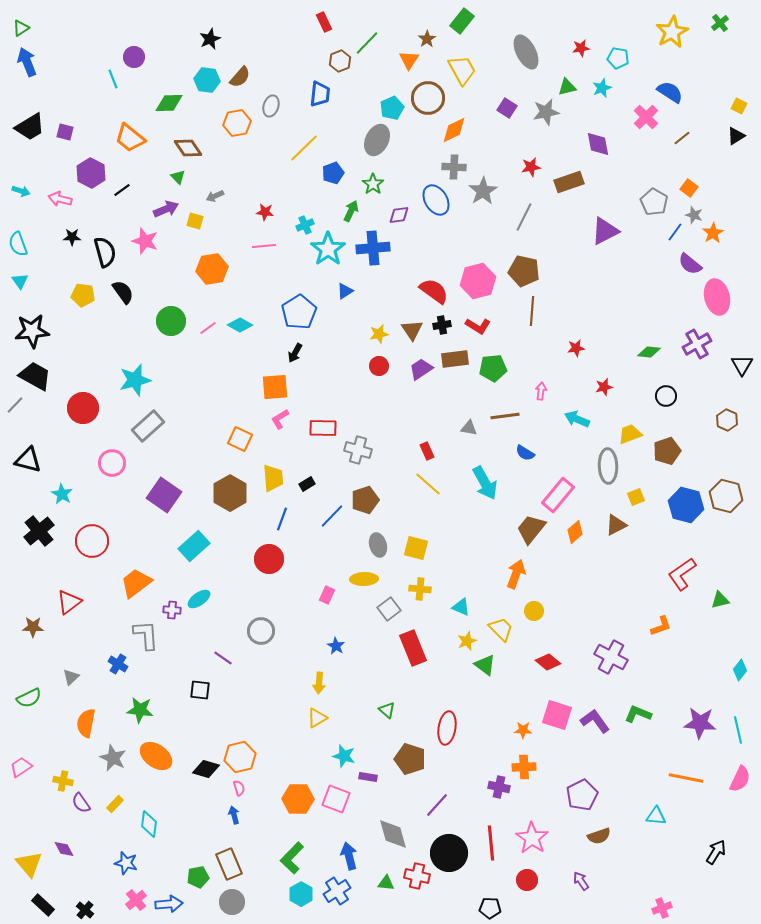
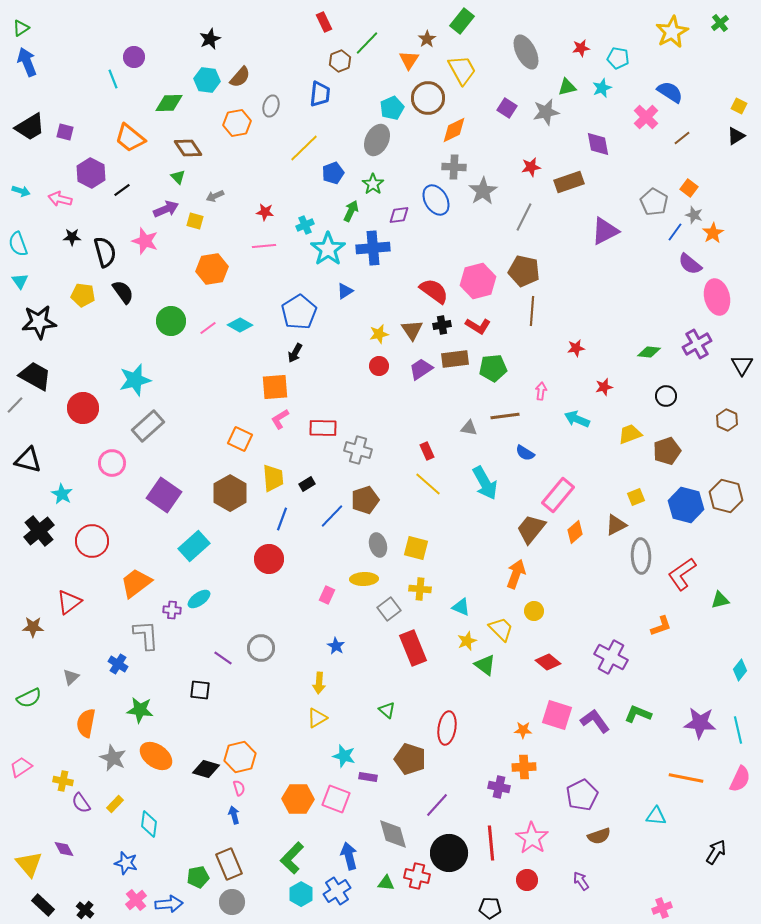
black star at (32, 331): moved 7 px right, 9 px up
gray ellipse at (608, 466): moved 33 px right, 90 px down
gray circle at (261, 631): moved 17 px down
